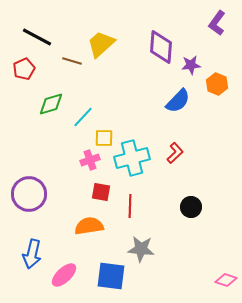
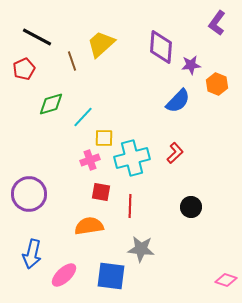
brown line: rotated 54 degrees clockwise
